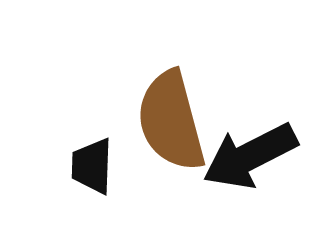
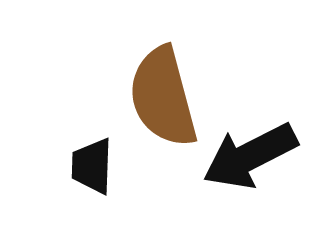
brown semicircle: moved 8 px left, 24 px up
